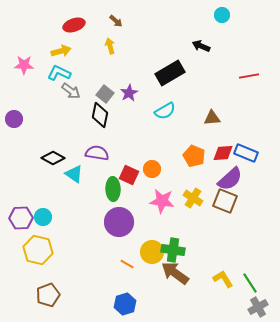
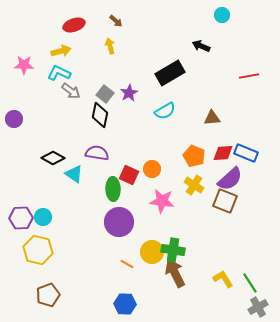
yellow cross at (193, 198): moved 1 px right, 13 px up
brown arrow at (175, 273): rotated 28 degrees clockwise
blue hexagon at (125, 304): rotated 20 degrees clockwise
